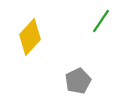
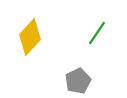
green line: moved 4 px left, 12 px down
